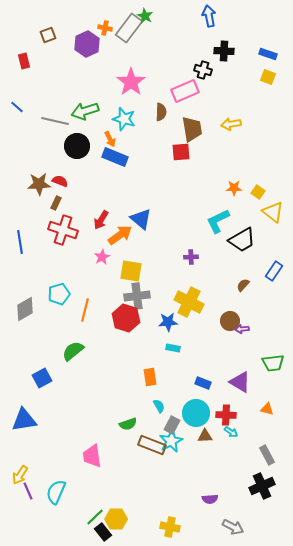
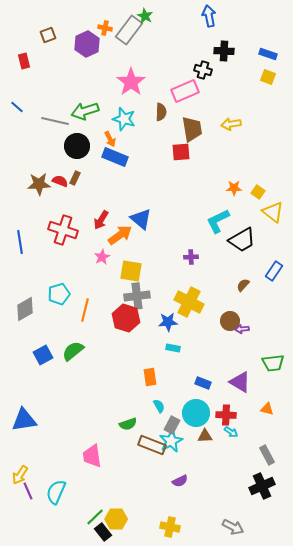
gray rectangle at (129, 28): moved 2 px down
brown rectangle at (56, 203): moved 19 px right, 25 px up
blue square at (42, 378): moved 1 px right, 23 px up
purple semicircle at (210, 499): moved 30 px left, 18 px up; rotated 21 degrees counterclockwise
